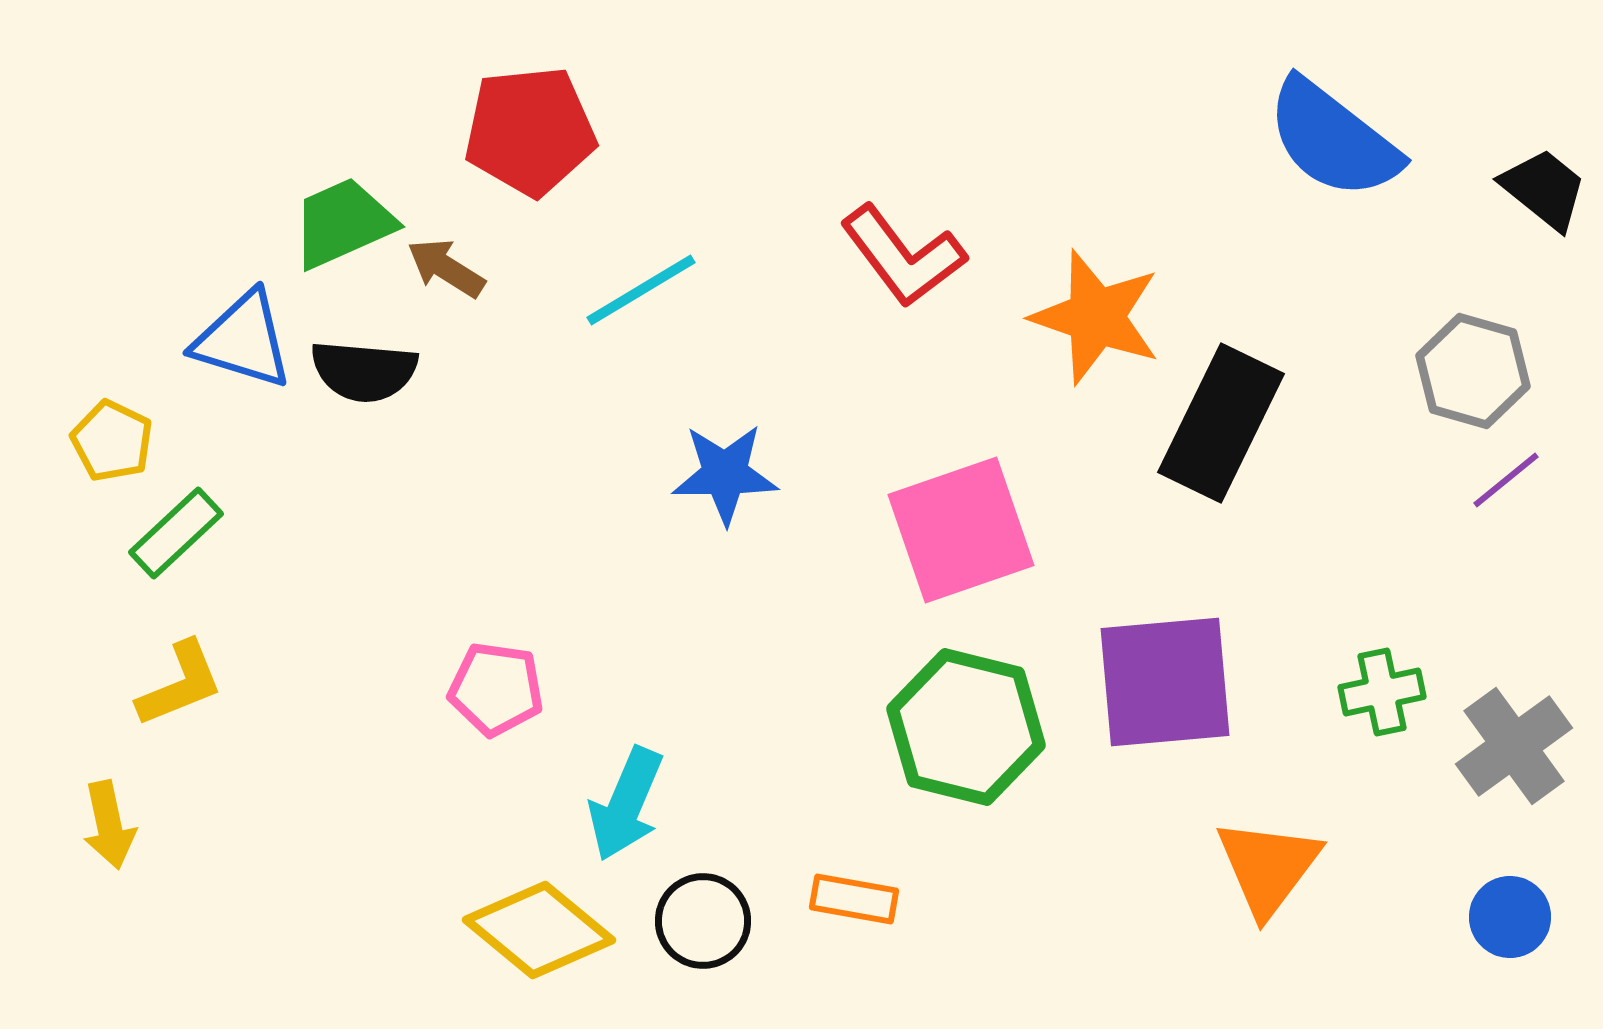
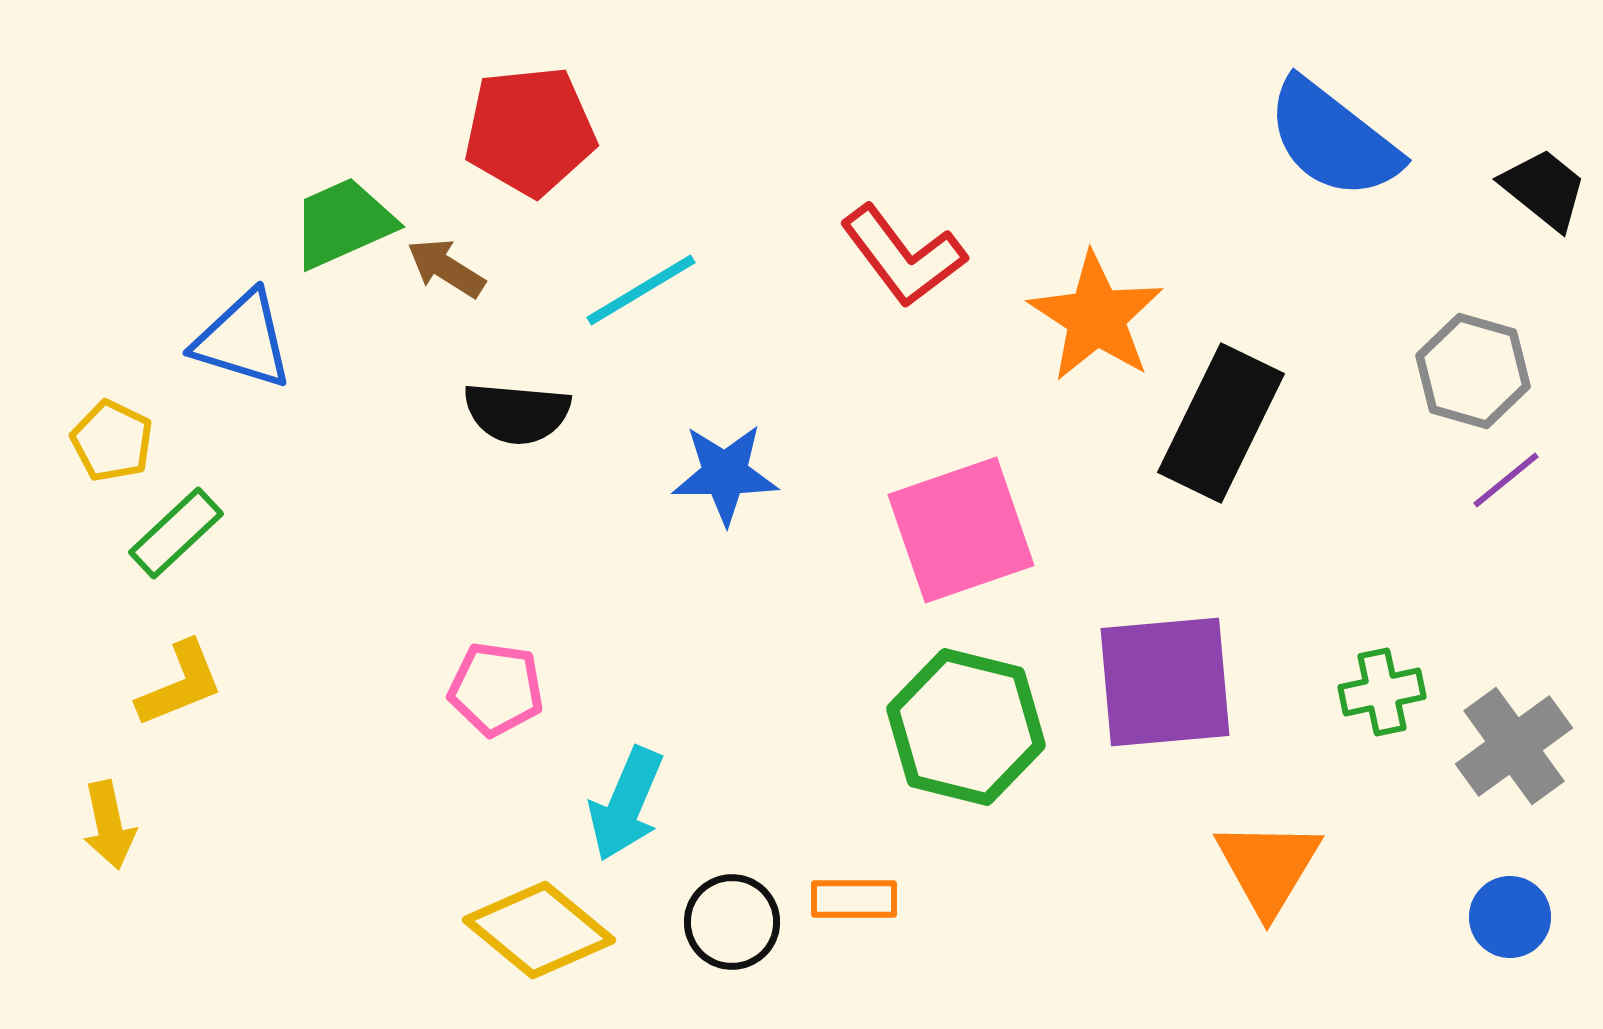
orange star: rotated 14 degrees clockwise
black semicircle: moved 153 px right, 42 px down
orange triangle: rotated 6 degrees counterclockwise
orange rectangle: rotated 10 degrees counterclockwise
black circle: moved 29 px right, 1 px down
